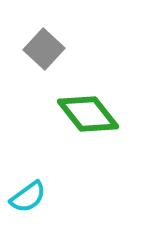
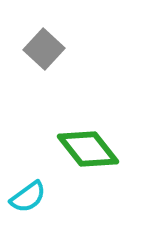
green diamond: moved 35 px down
